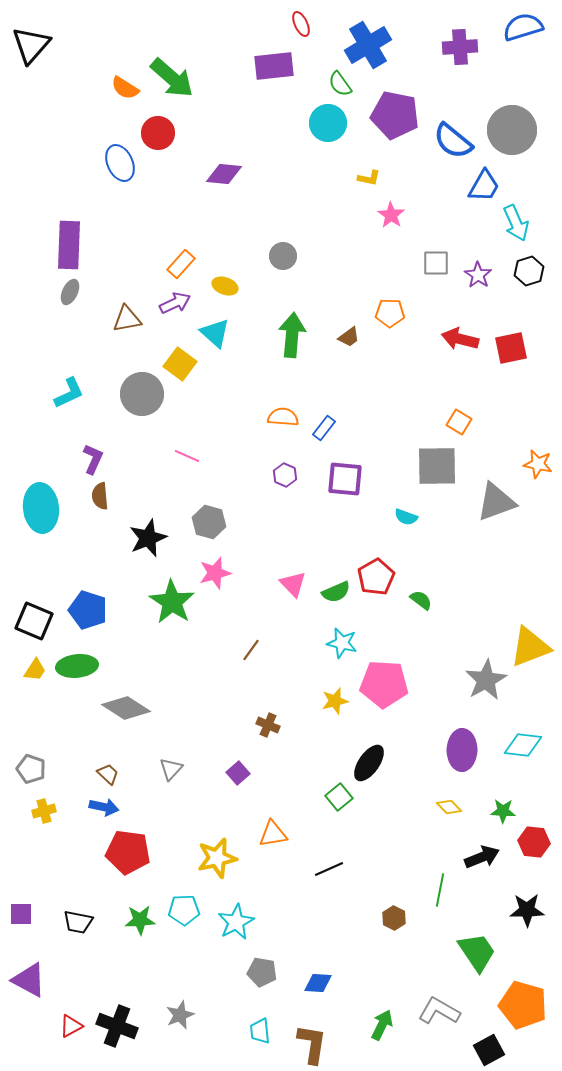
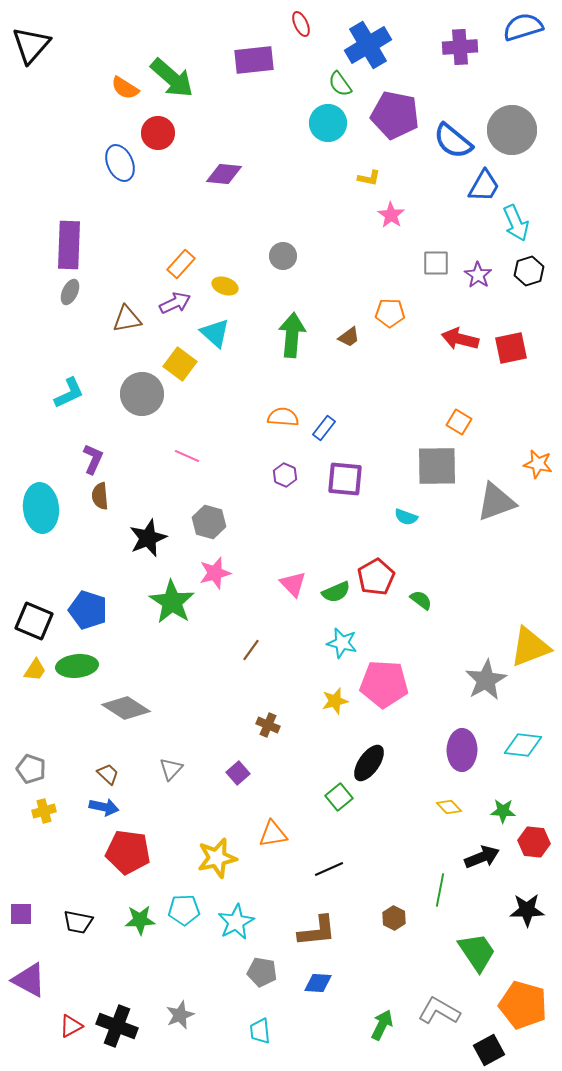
purple rectangle at (274, 66): moved 20 px left, 6 px up
brown L-shape at (312, 1044): moved 5 px right, 113 px up; rotated 75 degrees clockwise
